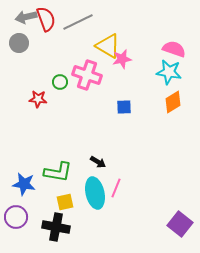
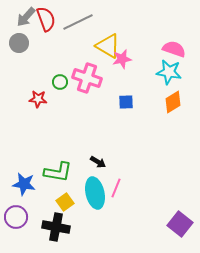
gray arrow: rotated 35 degrees counterclockwise
pink cross: moved 3 px down
blue square: moved 2 px right, 5 px up
yellow square: rotated 24 degrees counterclockwise
